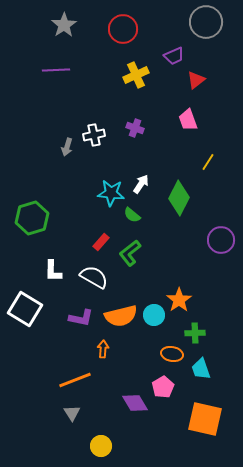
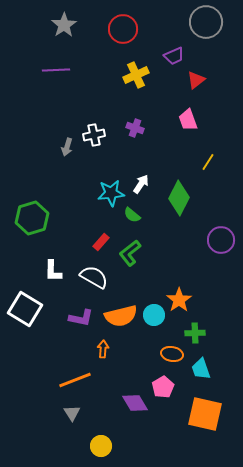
cyan star: rotated 12 degrees counterclockwise
orange square: moved 5 px up
